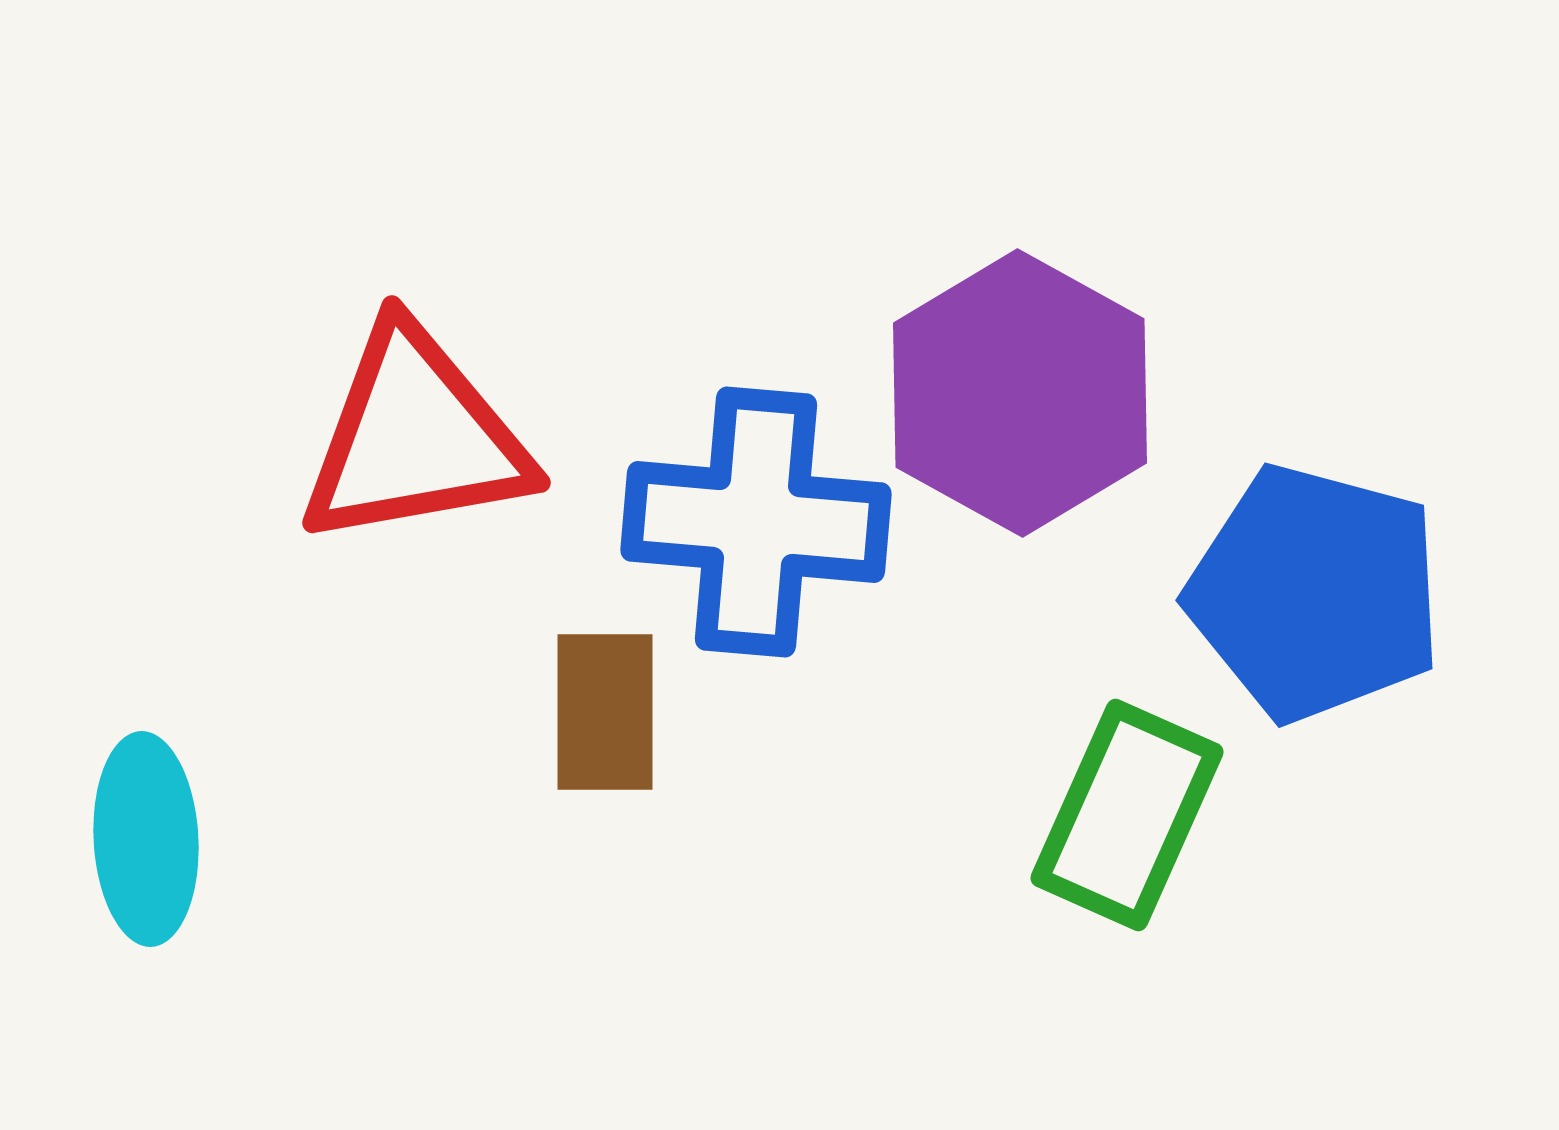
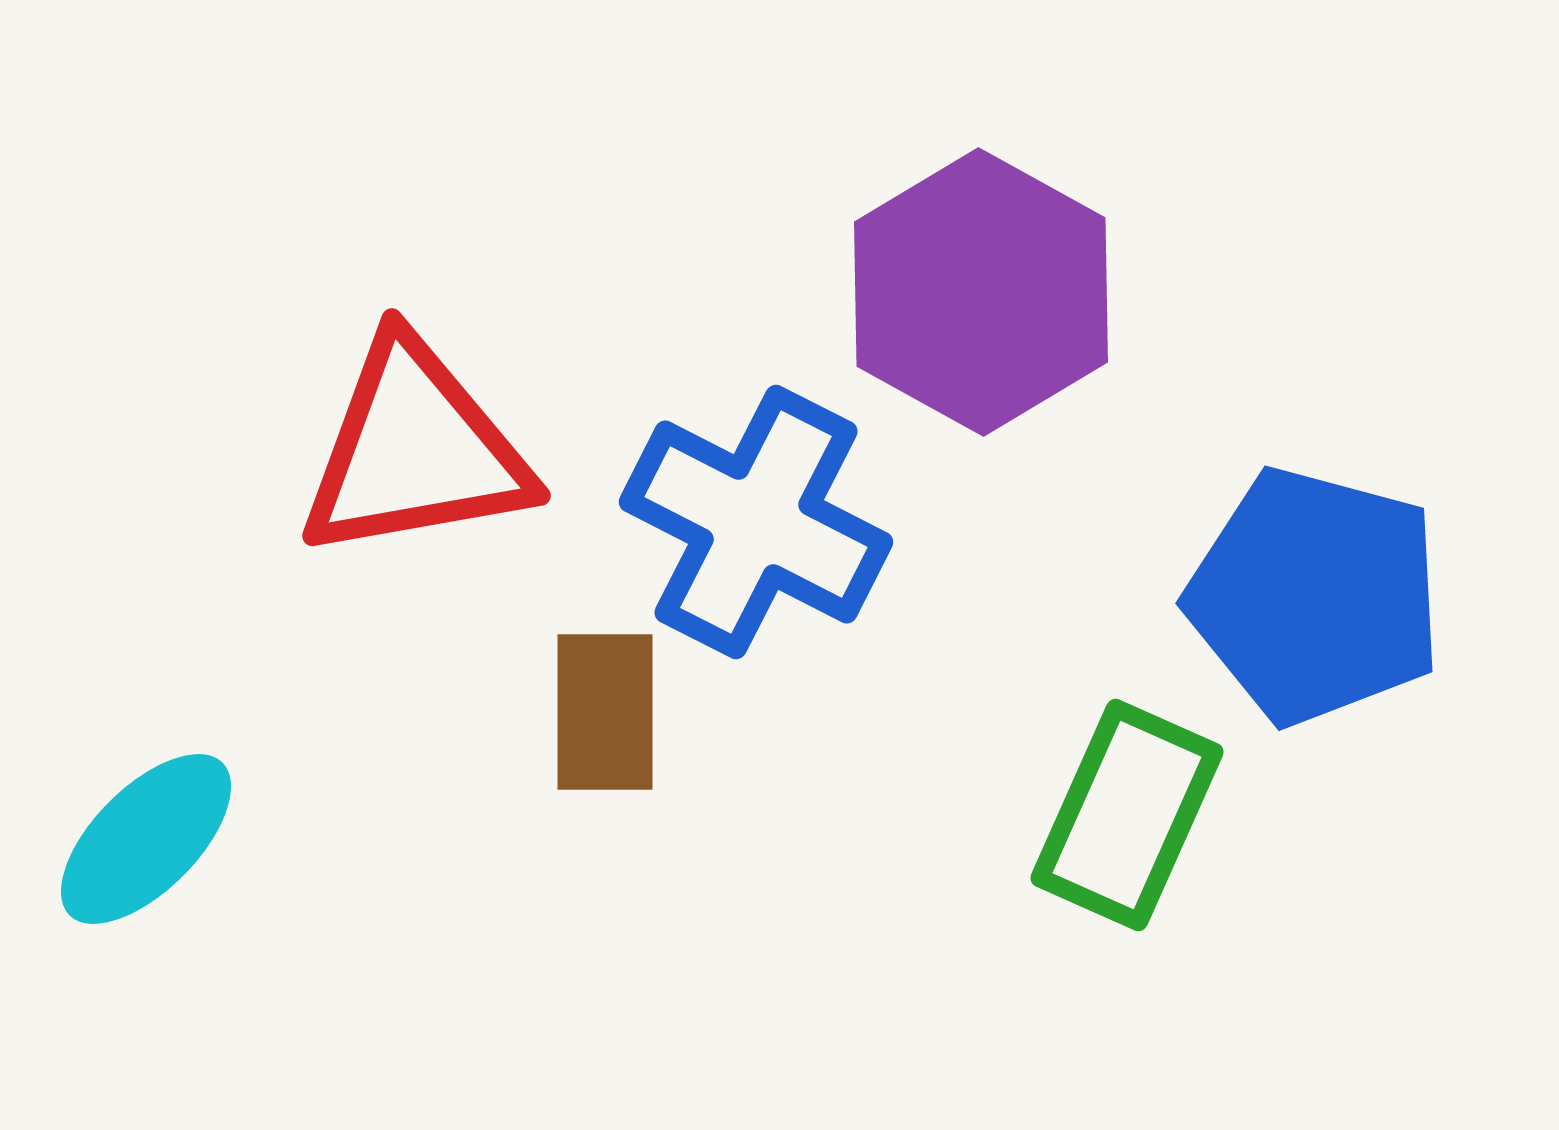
purple hexagon: moved 39 px left, 101 px up
red triangle: moved 13 px down
blue cross: rotated 22 degrees clockwise
blue pentagon: moved 3 px down
cyan ellipse: rotated 48 degrees clockwise
